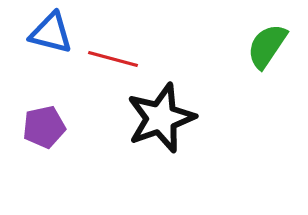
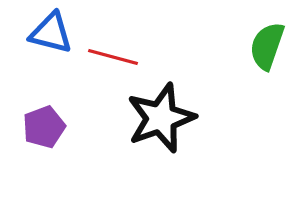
green semicircle: rotated 15 degrees counterclockwise
red line: moved 2 px up
purple pentagon: rotated 9 degrees counterclockwise
